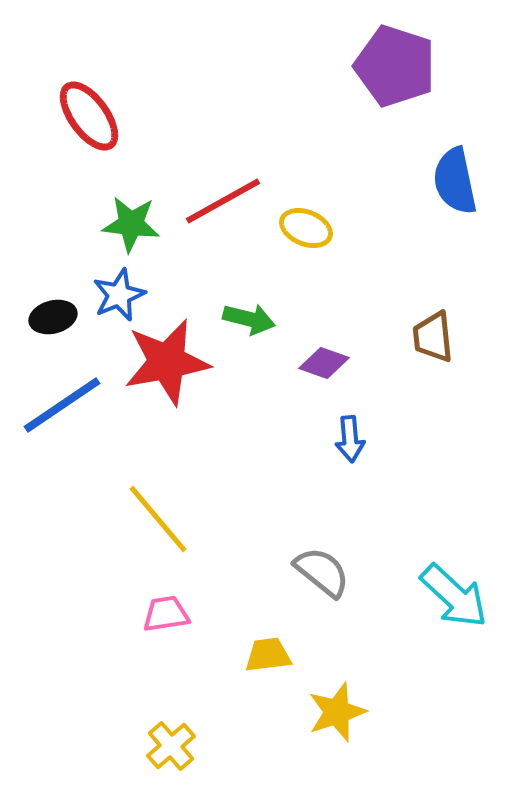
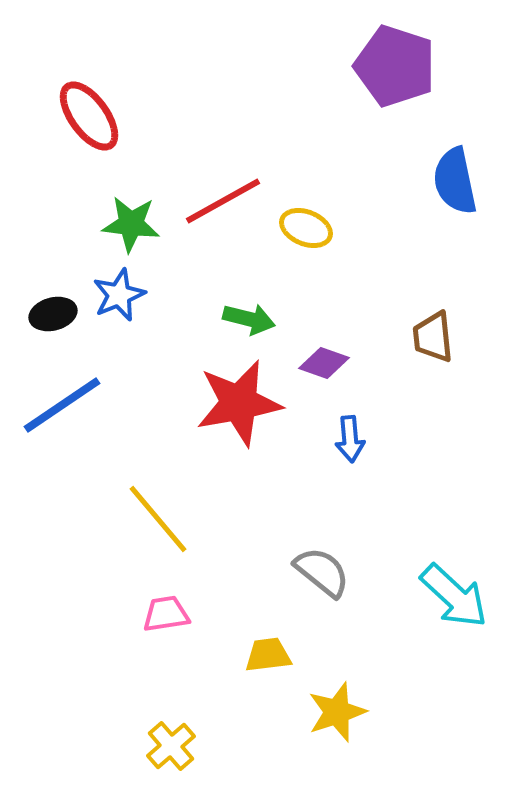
black ellipse: moved 3 px up
red star: moved 72 px right, 41 px down
